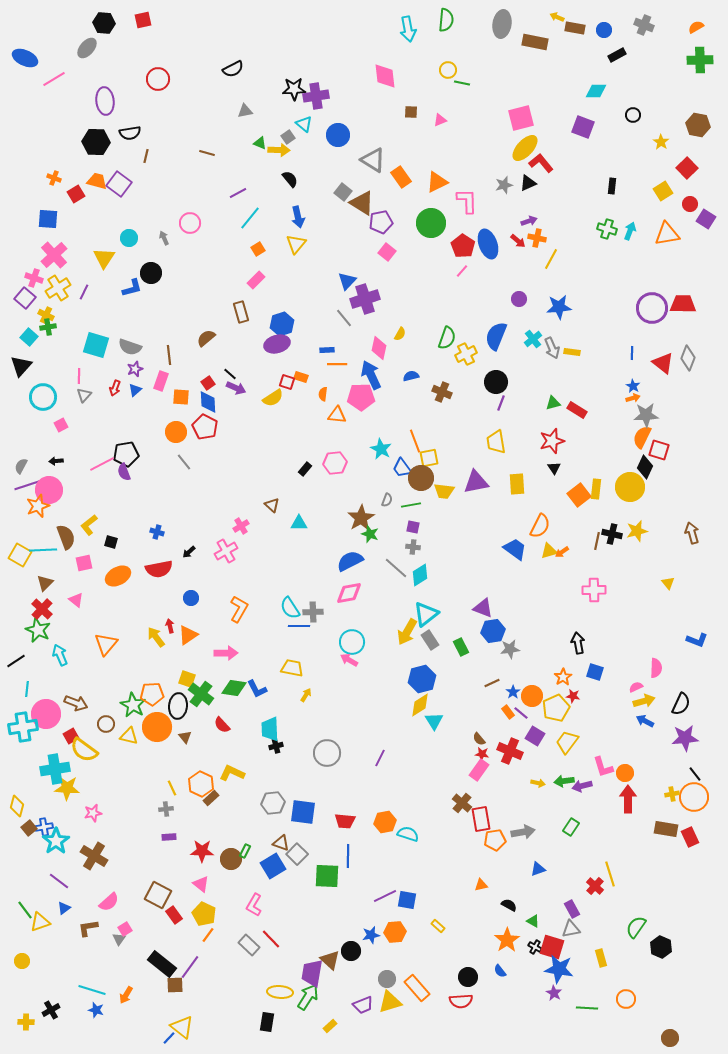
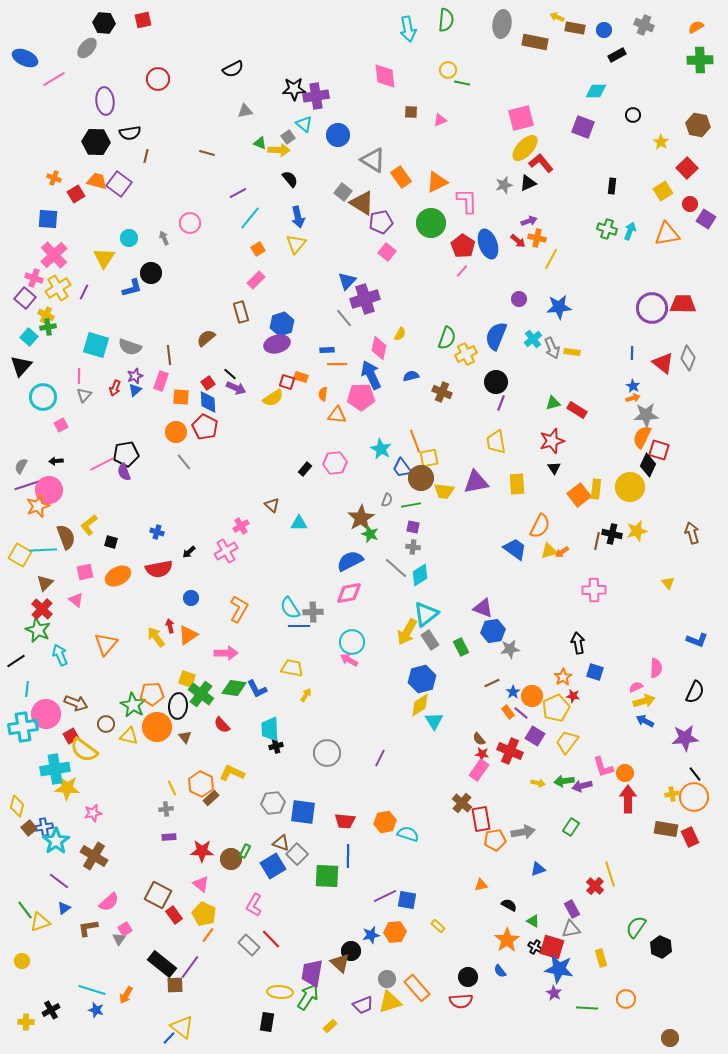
purple star at (135, 369): moved 7 px down
black diamond at (645, 467): moved 3 px right, 2 px up
pink square at (84, 563): moved 1 px right, 9 px down
black semicircle at (681, 704): moved 14 px right, 12 px up
brown triangle at (330, 960): moved 10 px right, 3 px down
